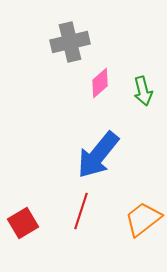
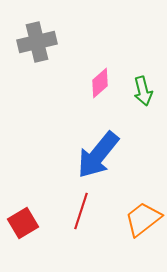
gray cross: moved 33 px left
